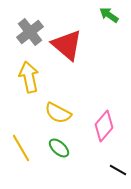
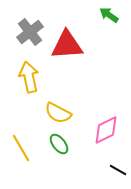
red triangle: rotated 44 degrees counterclockwise
pink diamond: moved 2 px right, 4 px down; rotated 24 degrees clockwise
green ellipse: moved 4 px up; rotated 10 degrees clockwise
